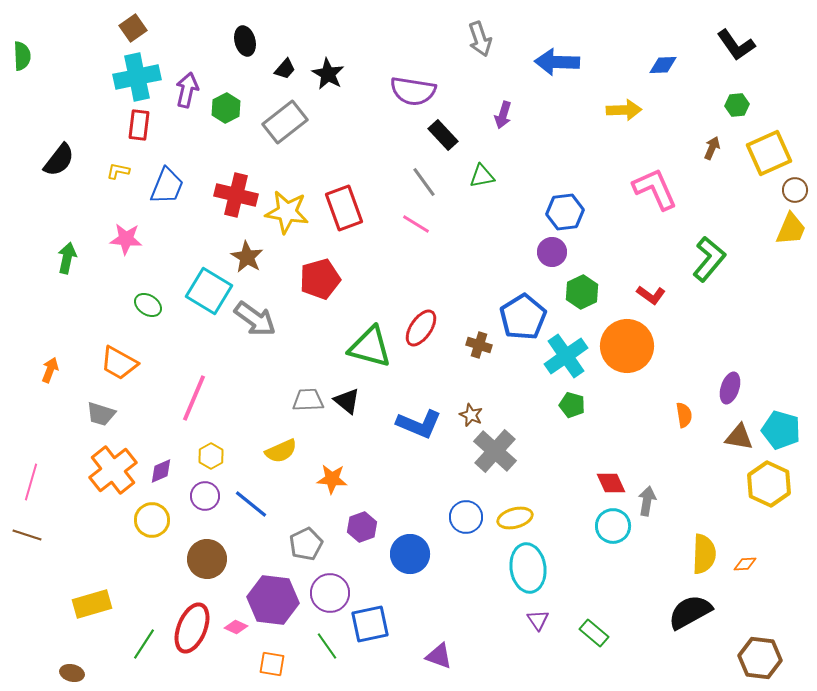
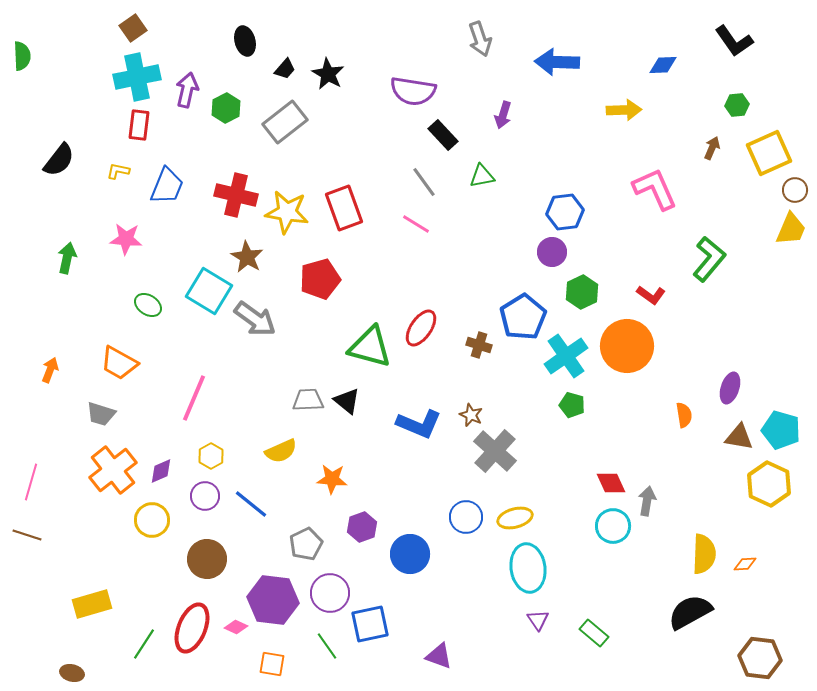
black L-shape at (736, 45): moved 2 px left, 4 px up
